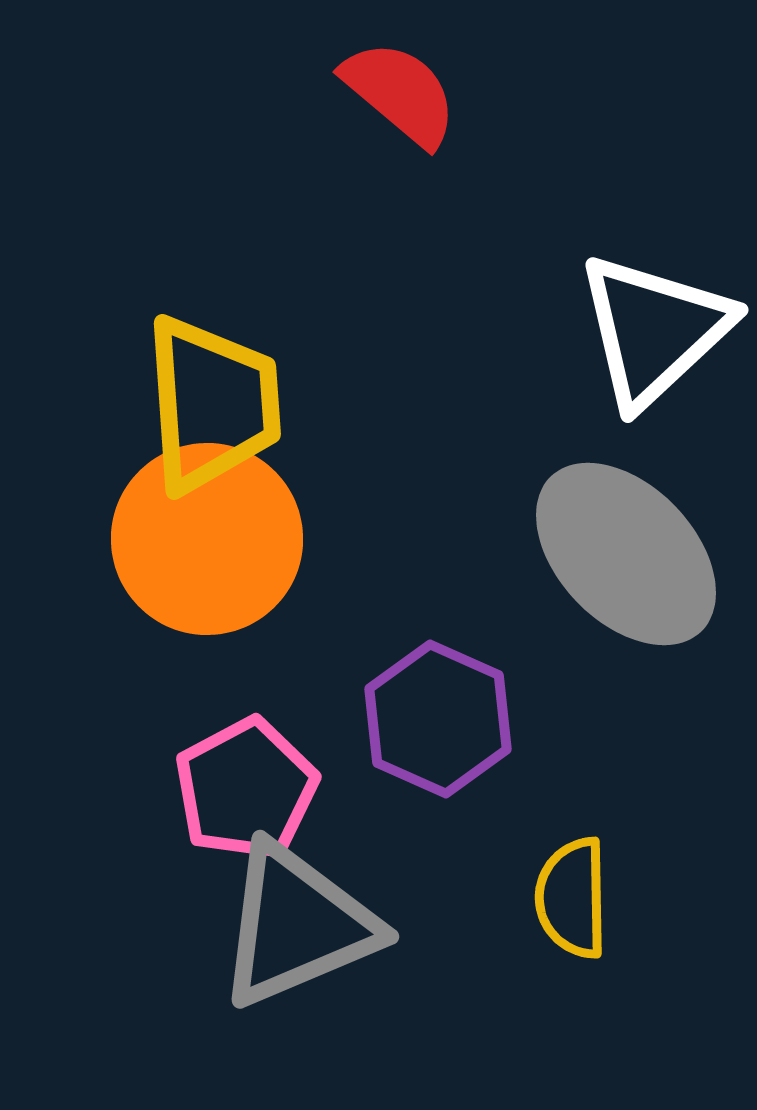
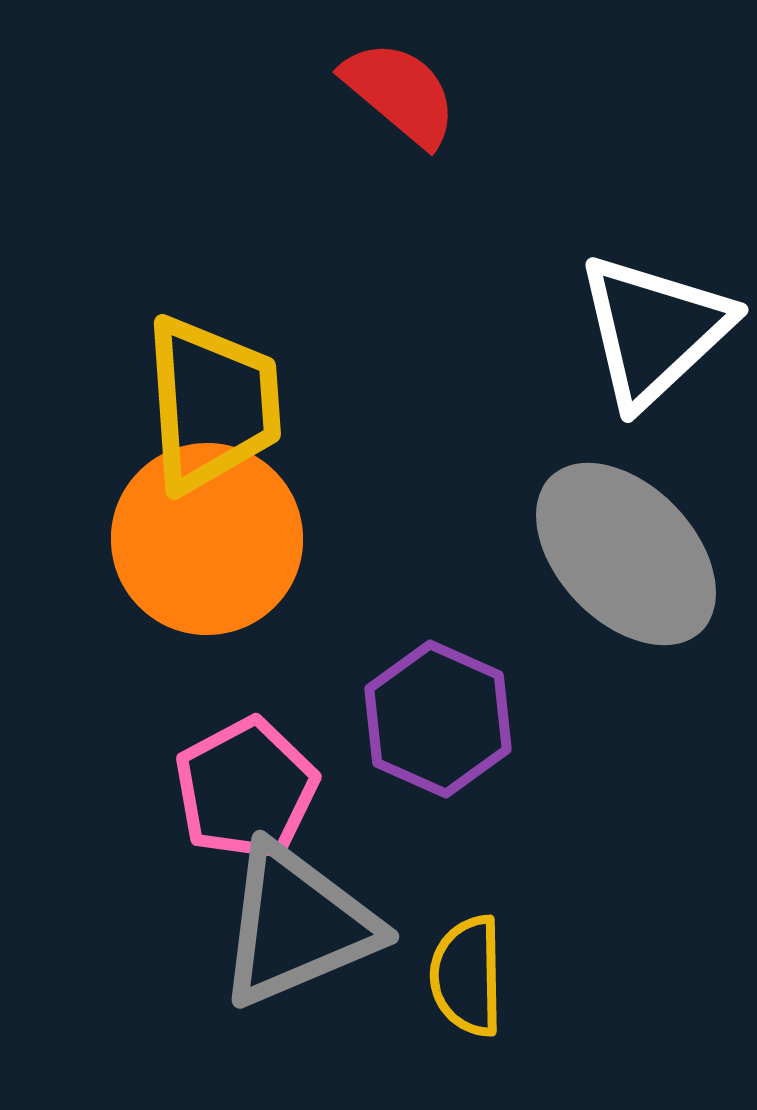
yellow semicircle: moved 105 px left, 78 px down
